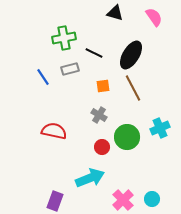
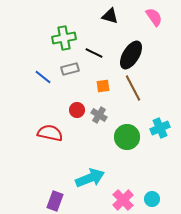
black triangle: moved 5 px left, 3 px down
blue line: rotated 18 degrees counterclockwise
red semicircle: moved 4 px left, 2 px down
red circle: moved 25 px left, 37 px up
